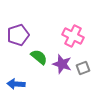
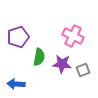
purple pentagon: moved 2 px down
green semicircle: rotated 60 degrees clockwise
purple star: rotated 12 degrees counterclockwise
gray square: moved 2 px down
